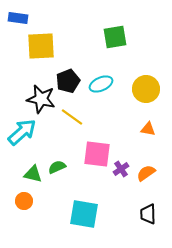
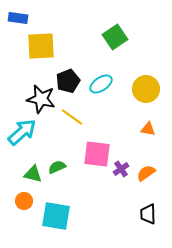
green square: rotated 25 degrees counterclockwise
cyan ellipse: rotated 10 degrees counterclockwise
cyan square: moved 28 px left, 2 px down
